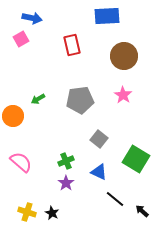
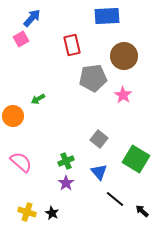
blue arrow: rotated 60 degrees counterclockwise
gray pentagon: moved 13 px right, 22 px up
blue triangle: rotated 24 degrees clockwise
